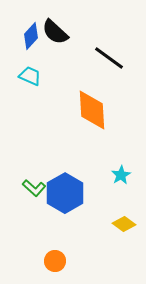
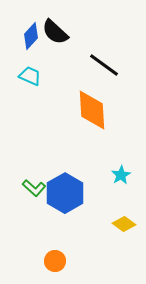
black line: moved 5 px left, 7 px down
